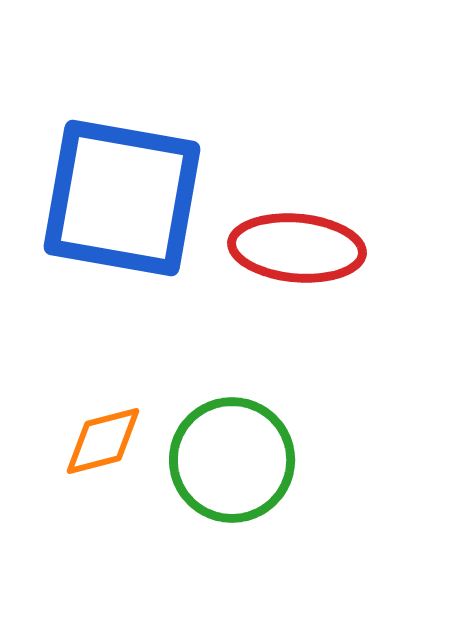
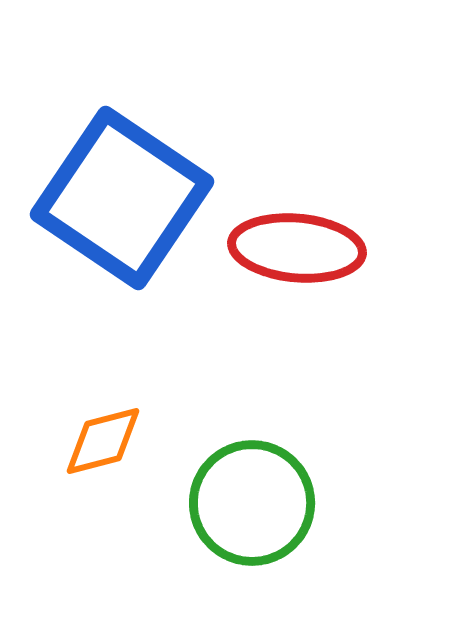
blue square: rotated 24 degrees clockwise
green circle: moved 20 px right, 43 px down
